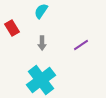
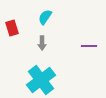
cyan semicircle: moved 4 px right, 6 px down
red rectangle: rotated 14 degrees clockwise
purple line: moved 8 px right, 1 px down; rotated 35 degrees clockwise
